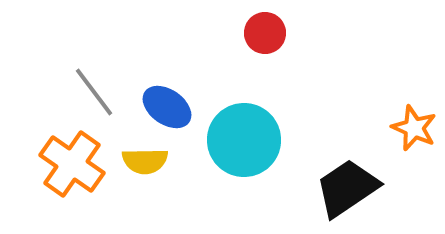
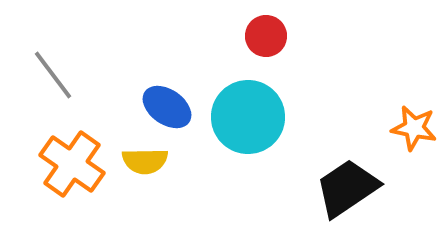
red circle: moved 1 px right, 3 px down
gray line: moved 41 px left, 17 px up
orange star: rotated 12 degrees counterclockwise
cyan circle: moved 4 px right, 23 px up
